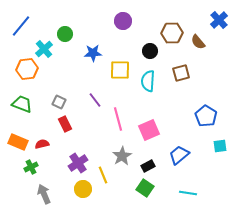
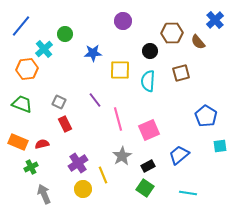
blue cross: moved 4 px left
